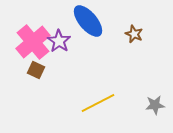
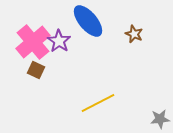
gray star: moved 5 px right, 14 px down
